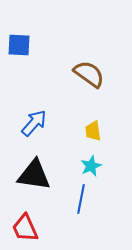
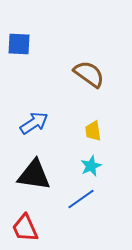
blue square: moved 1 px up
blue arrow: rotated 16 degrees clockwise
blue line: rotated 44 degrees clockwise
